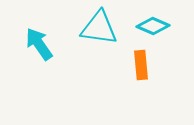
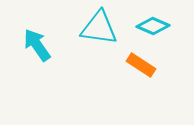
cyan arrow: moved 2 px left, 1 px down
orange rectangle: rotated 52 degrees counterclockwise
